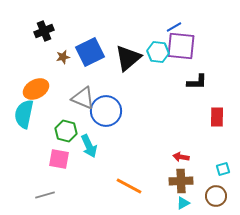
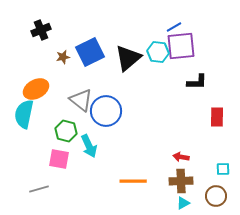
black cross: moved 3 px left, 1 px up
purple square: rotated 12 degrees counterclockwise
gray triangle: moved 2 px left, 2 px down; rotated 15 degrees clockwise
cyan square: rotated 16 degrees clockwise
orange line: moved 4 px right, 5 px up; rotated 28 degrees counterclockwise
gray line: moved 6 px left, 6 px up
